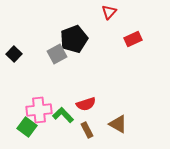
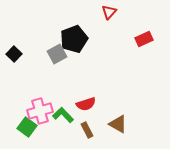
red rectangle: moved 11 px right
pink cross: moved 1 px right, 1 px down; rotated 10 degrees counterclockwise
